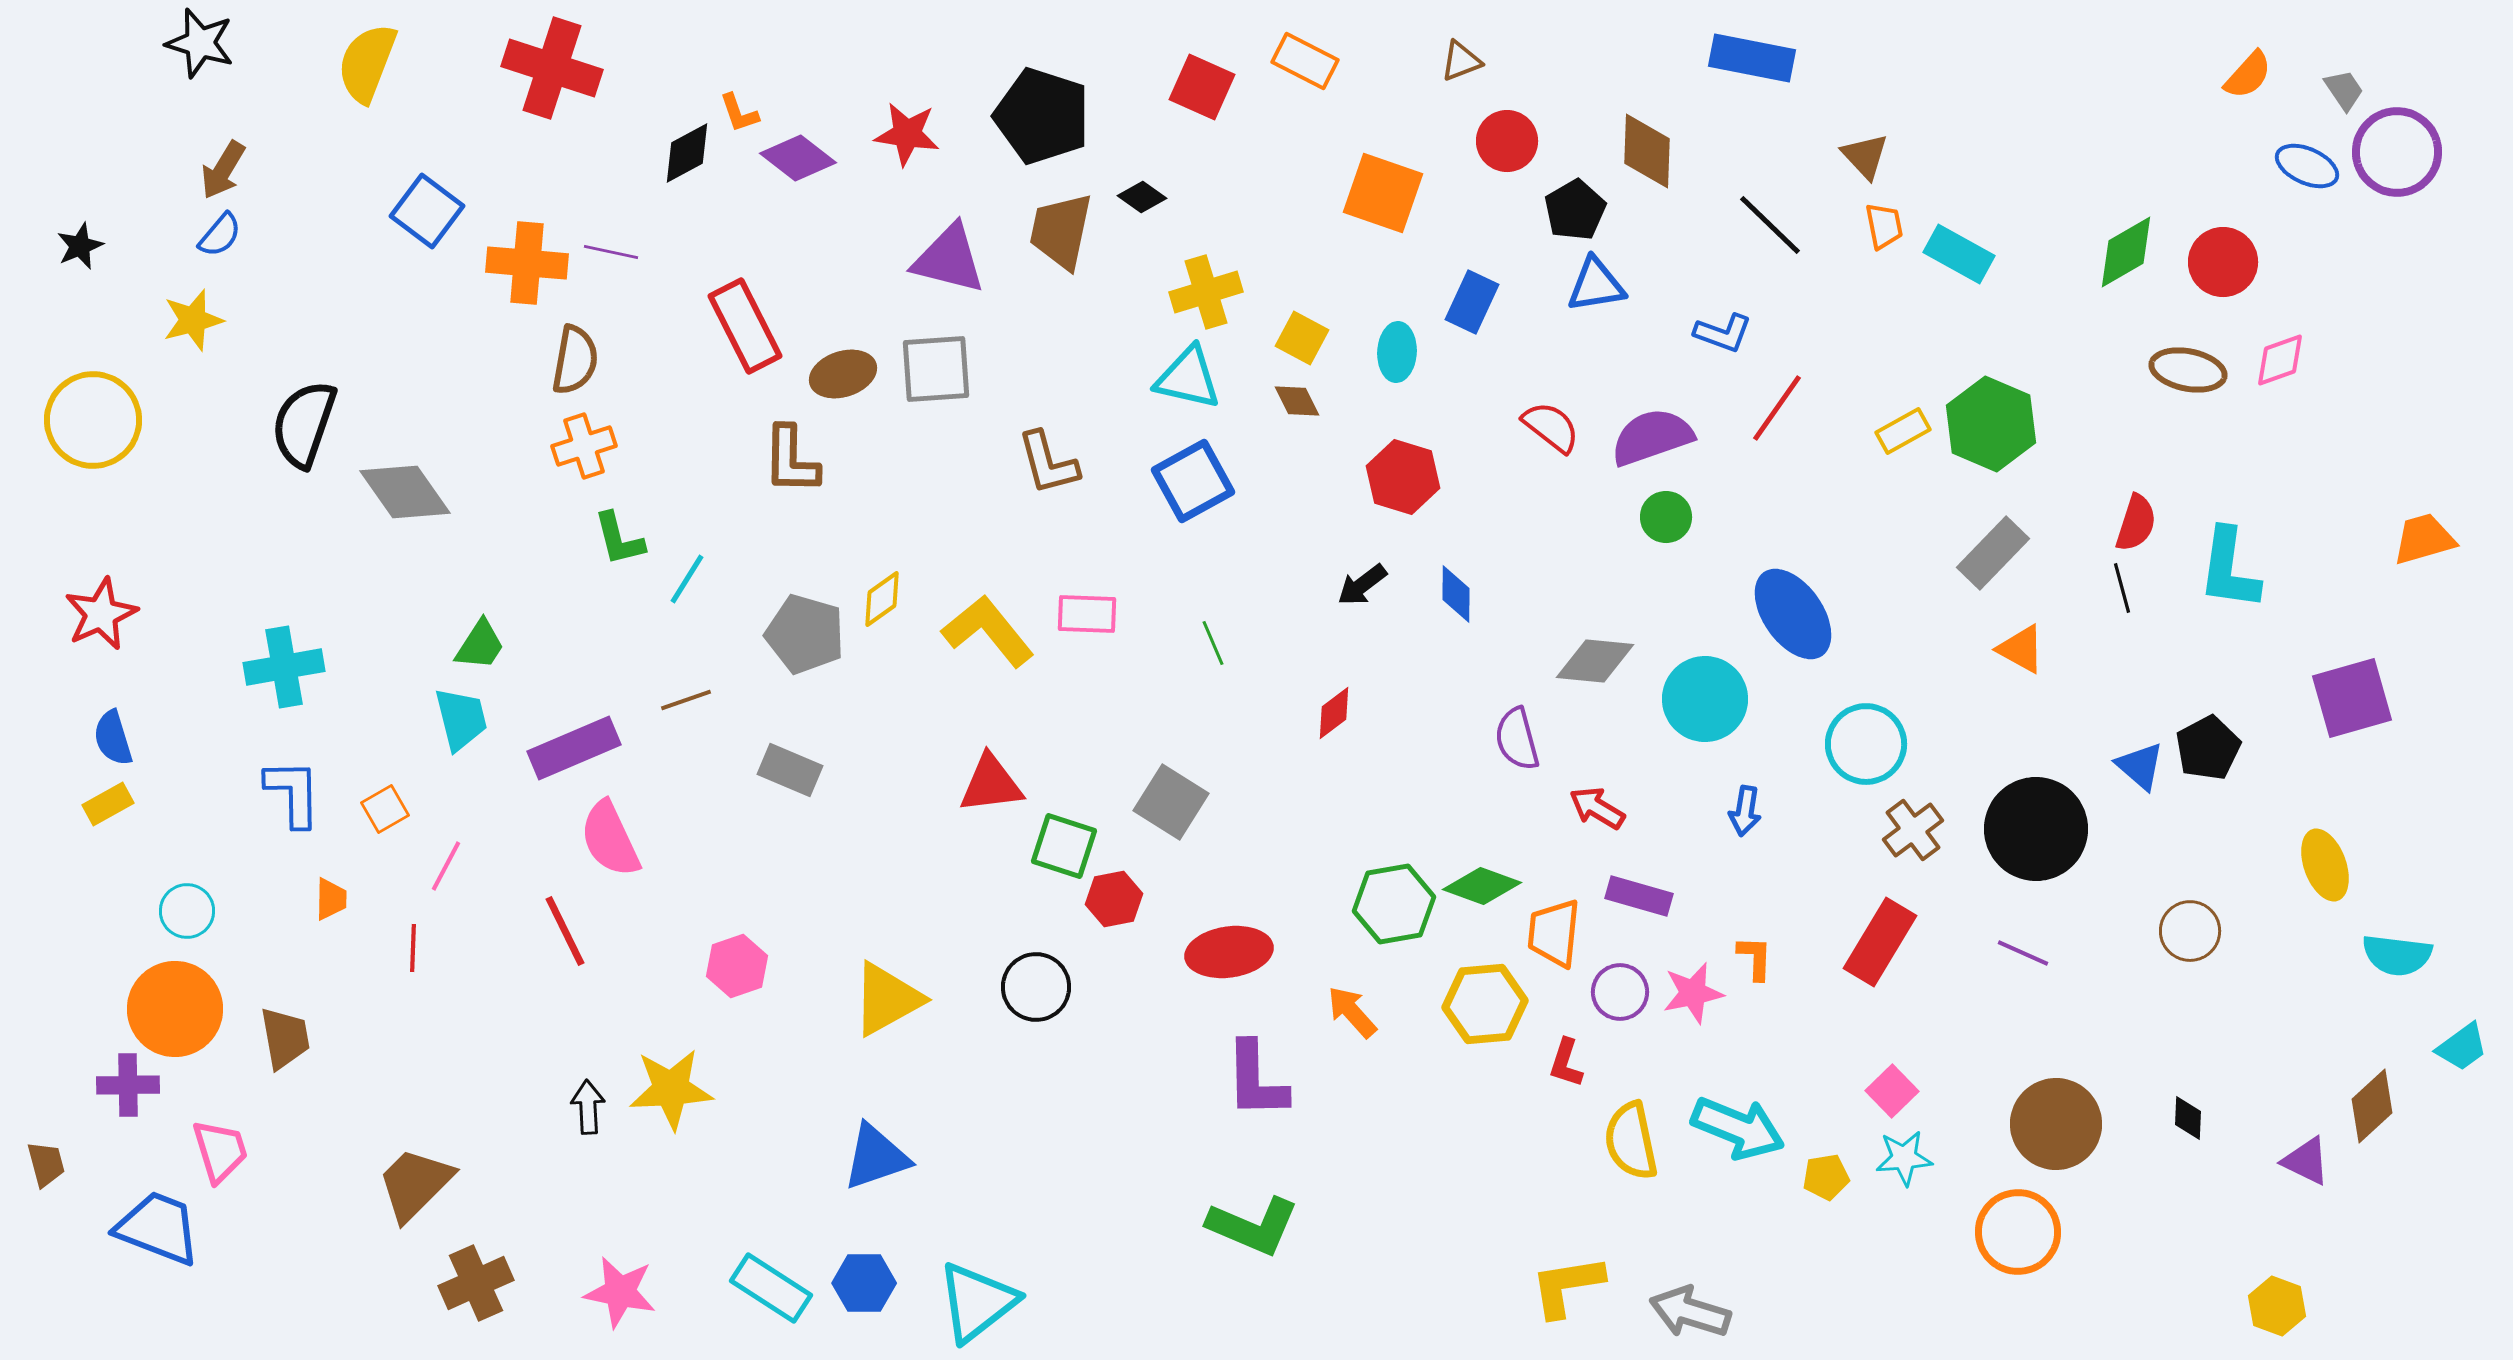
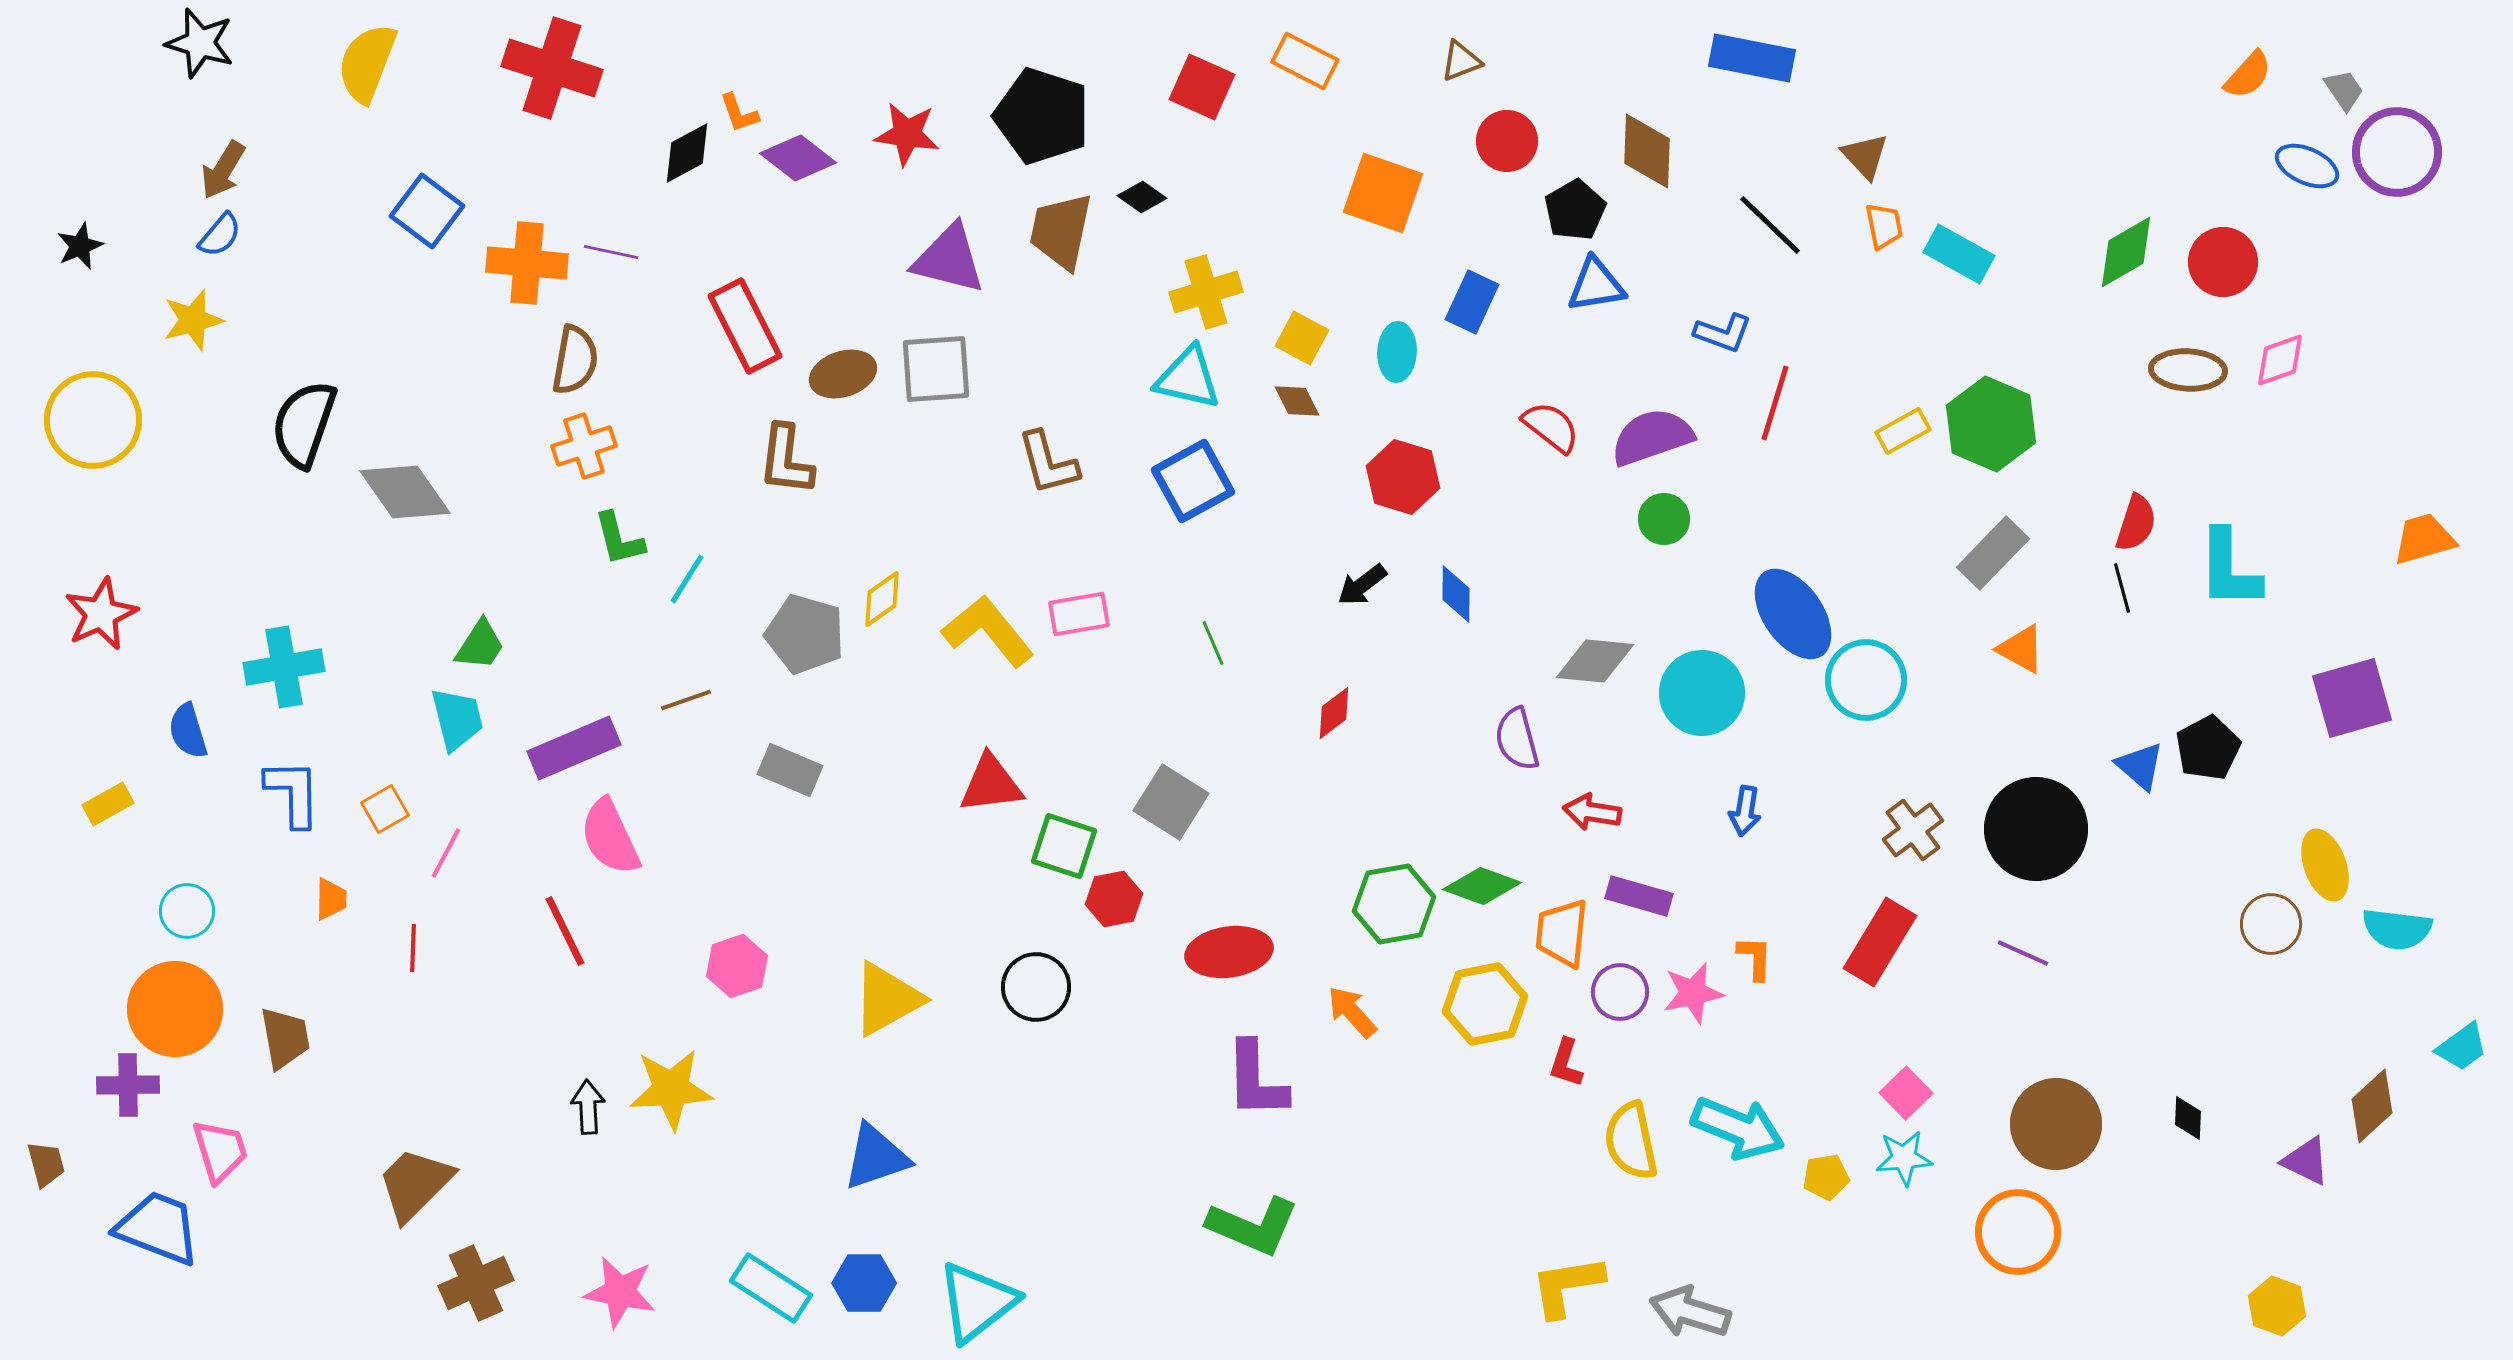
brown ellipse at (2188, 370): rotated 8 degrees counterclockwise
red line at (1777, 408): moved 2 px left, 5 px up; rotated 18 degrees counterclockwise
brown L-shape at (791, 460): moved 5 px left; rotated 6 degrees clockwise
green circle at (1666, 517): moved 2 px left, 2 px down
cyan L-shape at (2229, 569): rotated 8 degrees counterclockwise
pink rectangle at (1087, 614): moved 8 px left; rotated 12 degrees counterclockwise
cyan circle at (1705, 699): moved 3 px left, 6 px up
cyan trapezoid at (461, 719): moved 4 px left
blue semicircle at (113, 738): moved 75 px right, 7 px up
cyan circle at (1866, 744): moved 64 px up
red arrow at (1597, 808): moved 5 px left, 4 px down; rotated 22 degrees counterclockwise
pink semicircle at (610, 839): moved 2 px up
pink line at (446, 866): moved 13 px up
brown circle at (2190, 931): moved 81 px right, 7 px up
orange trapezoid at (1554, 933): moved 8 px right
cyan semicircle at (2397, 955): moved 26 px up
yellow hexagon at (1485, 1004): rotated 6 degrees counterclockwise
pink square at (1892, 1091): moved 14 px right, 2 px down
